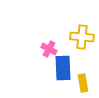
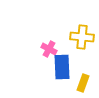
blue rectangle: moved 1 px left, 1 px up
yellow rectangle: rotated 30 degrees clockwise
